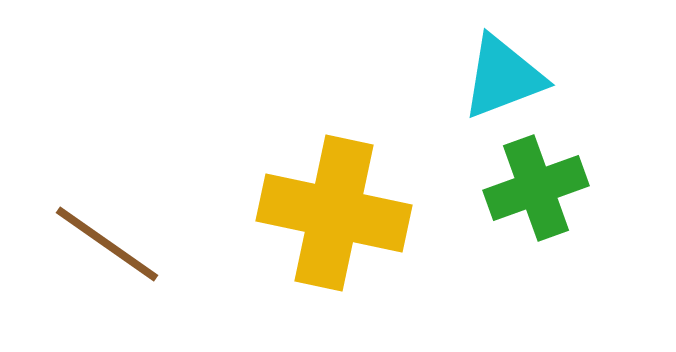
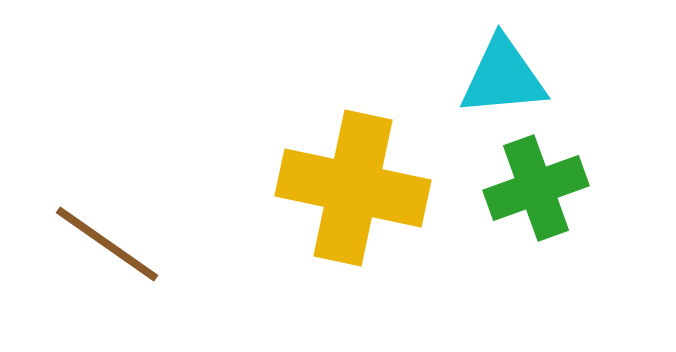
cyan triangle: rotated 16 degrees clockwise
yellow cross: moved 19 px right, 25 px up
